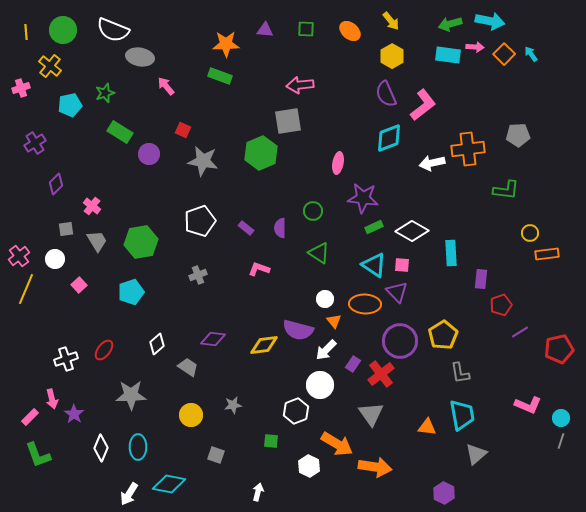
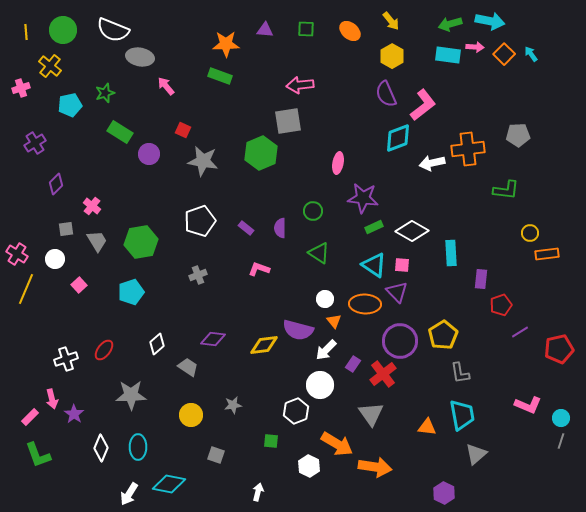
cyan diamond at (389, 138): moved 9 px right
pink cross at (19, 256): moved 2 px left, 2 px up; rotated 20 degrees counterclockwise
red cross at (381, 374): moved 2 px right
